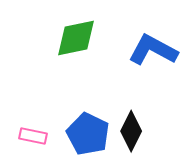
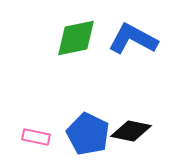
blue L-shape: moved 20 px left, 11 px up
black diamond: rotated 75 degrees clockwise
pink rectangle: moved 3 px right, 1 px down
